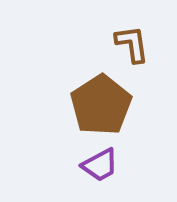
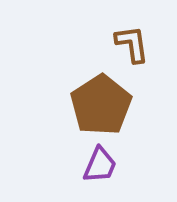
purple trapezoid: rotated 39 degrees counterclockwise
